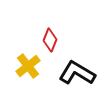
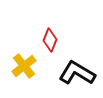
yellow cross: moved 4 px left
